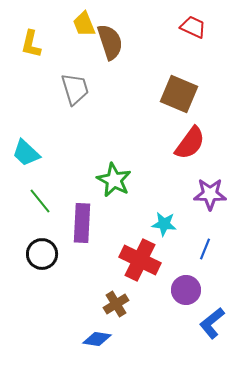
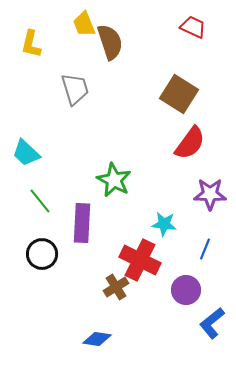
brown square: rotated 9 degrees clockwise
brown cross: moved 17 px up
